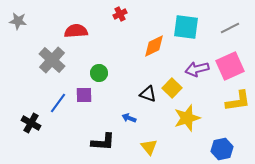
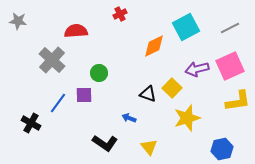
cyan square: rotated 36 degrees counterclockwise
black L-shape: moved 2 px right, 1 px down; rotated 30 degrees clockwise
